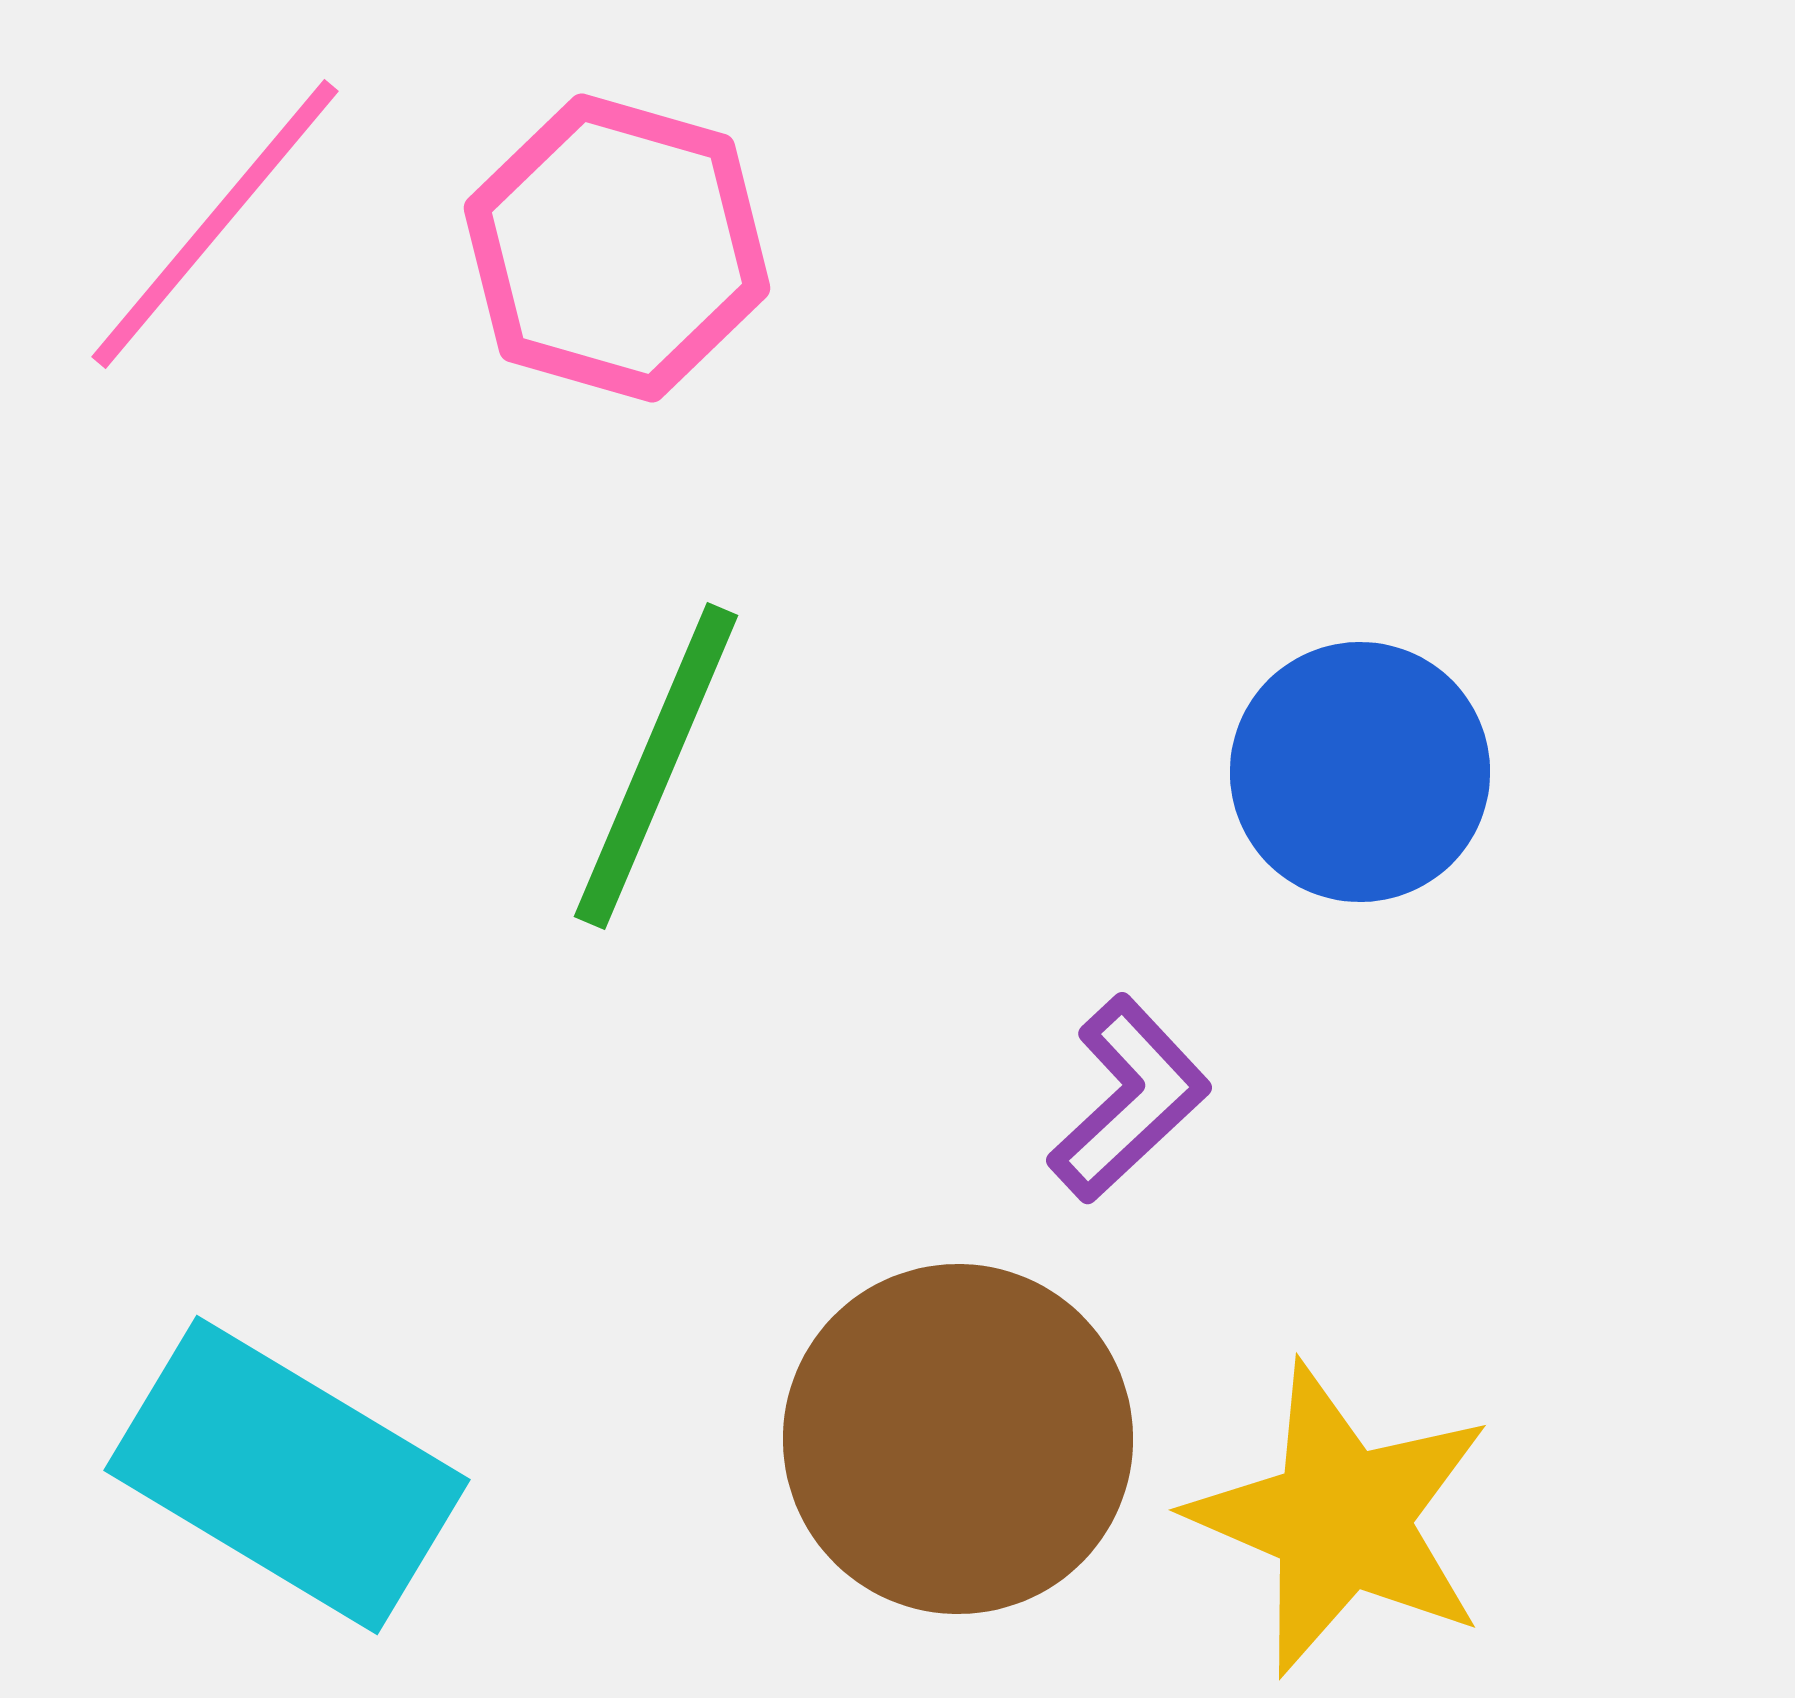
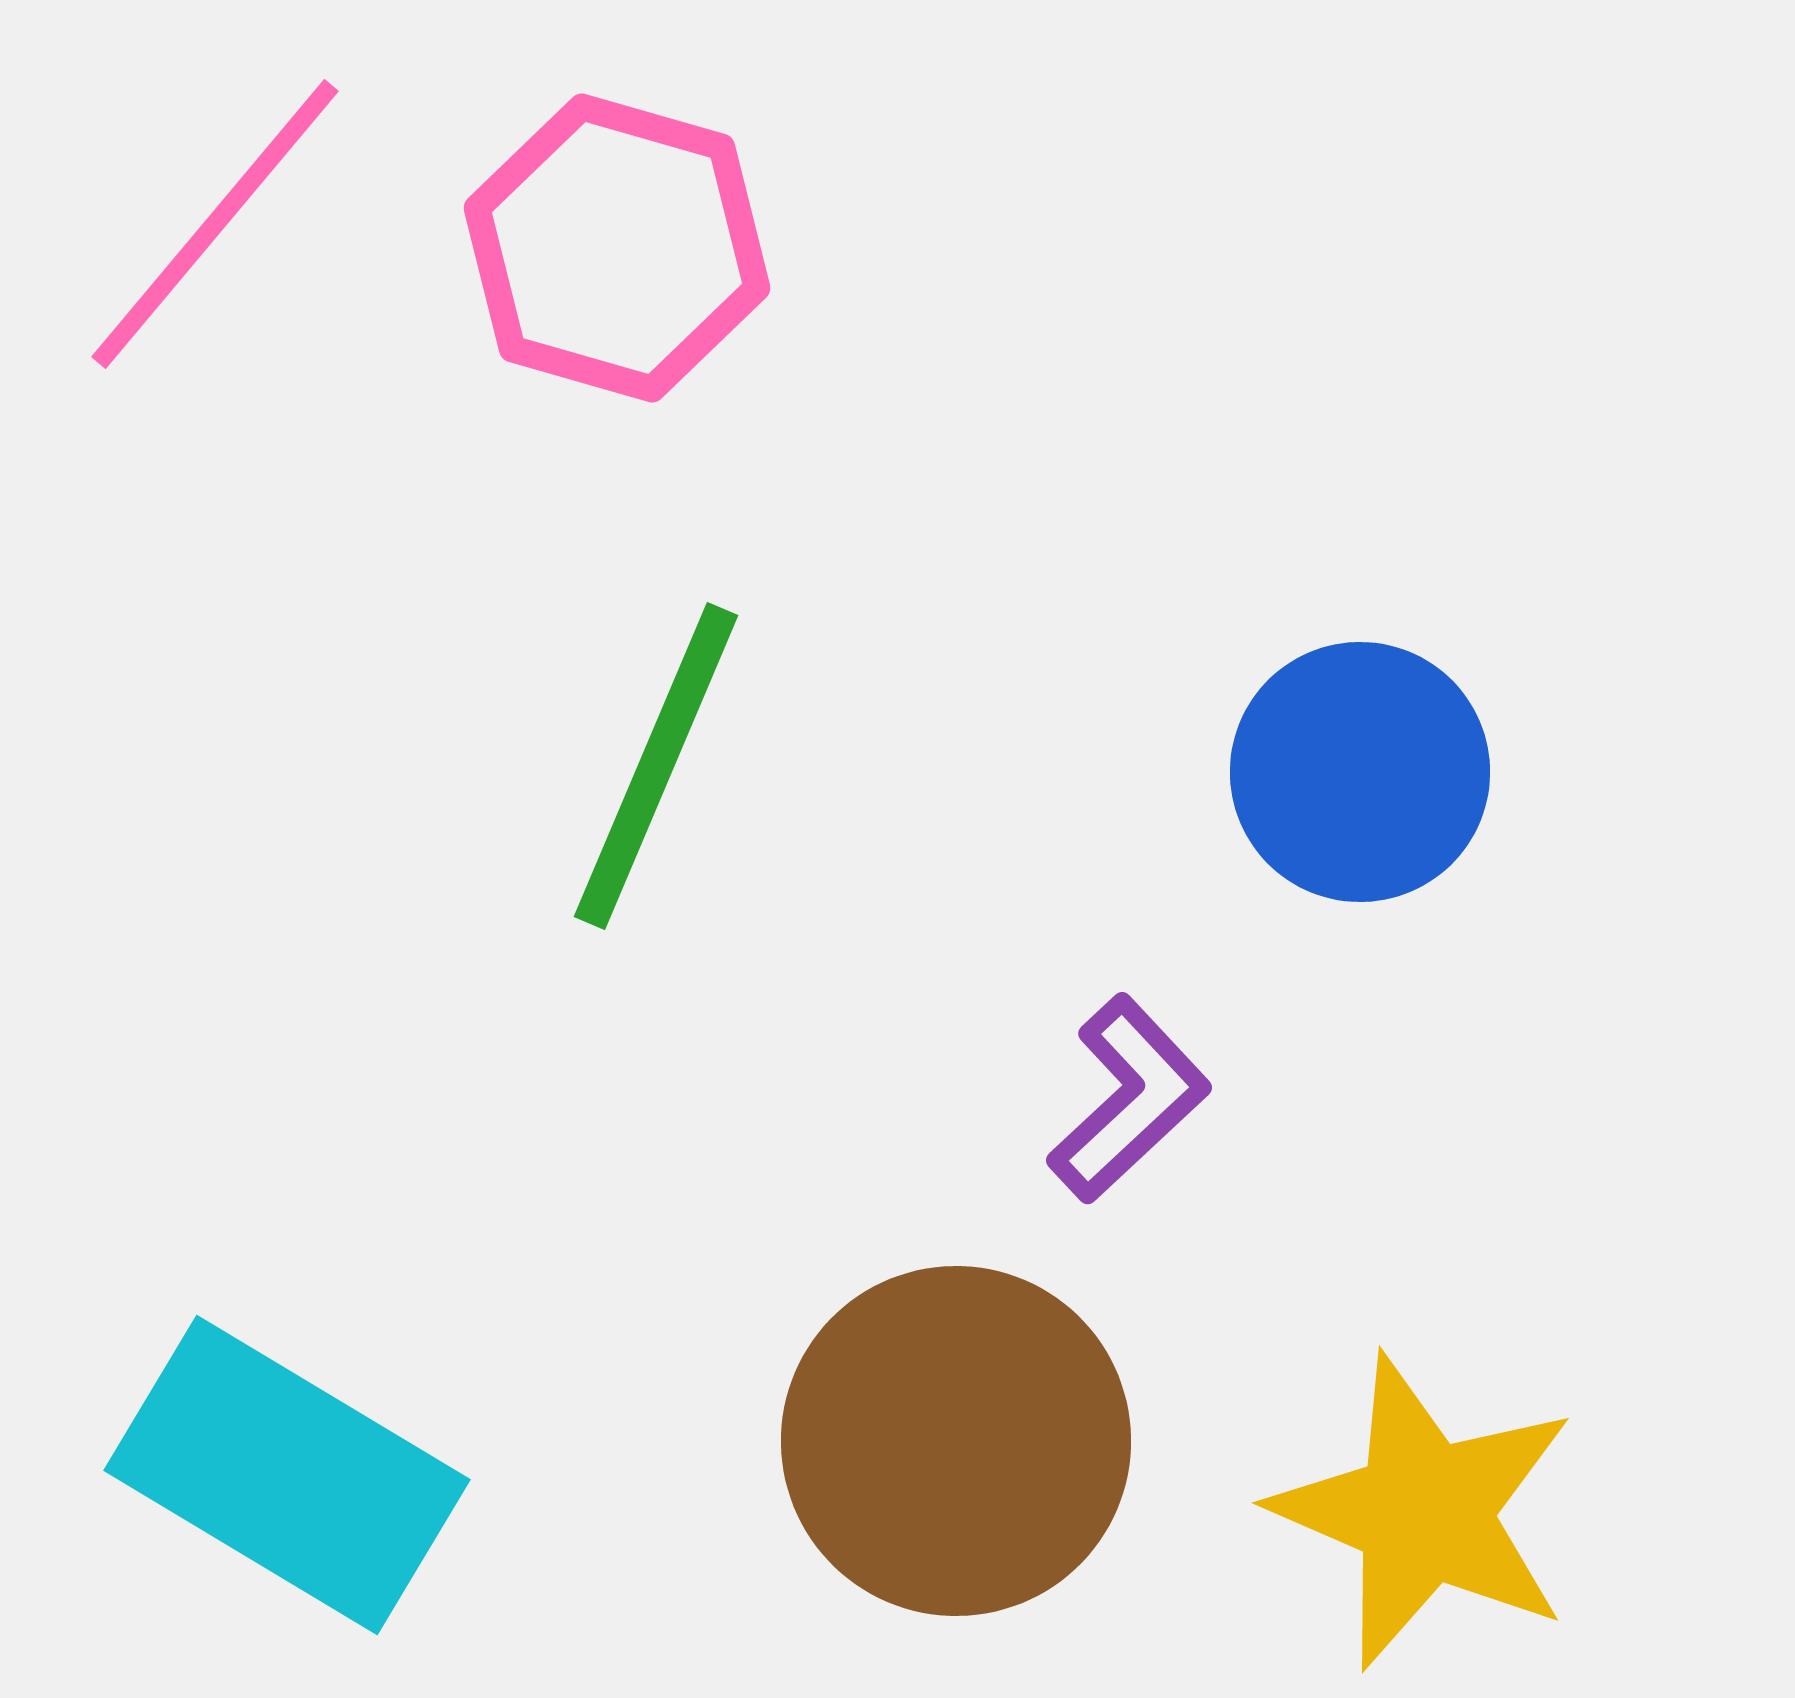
brown circle: moved 2 px left, 2 px down
yellow star: moved 83 px right, 7 px up
